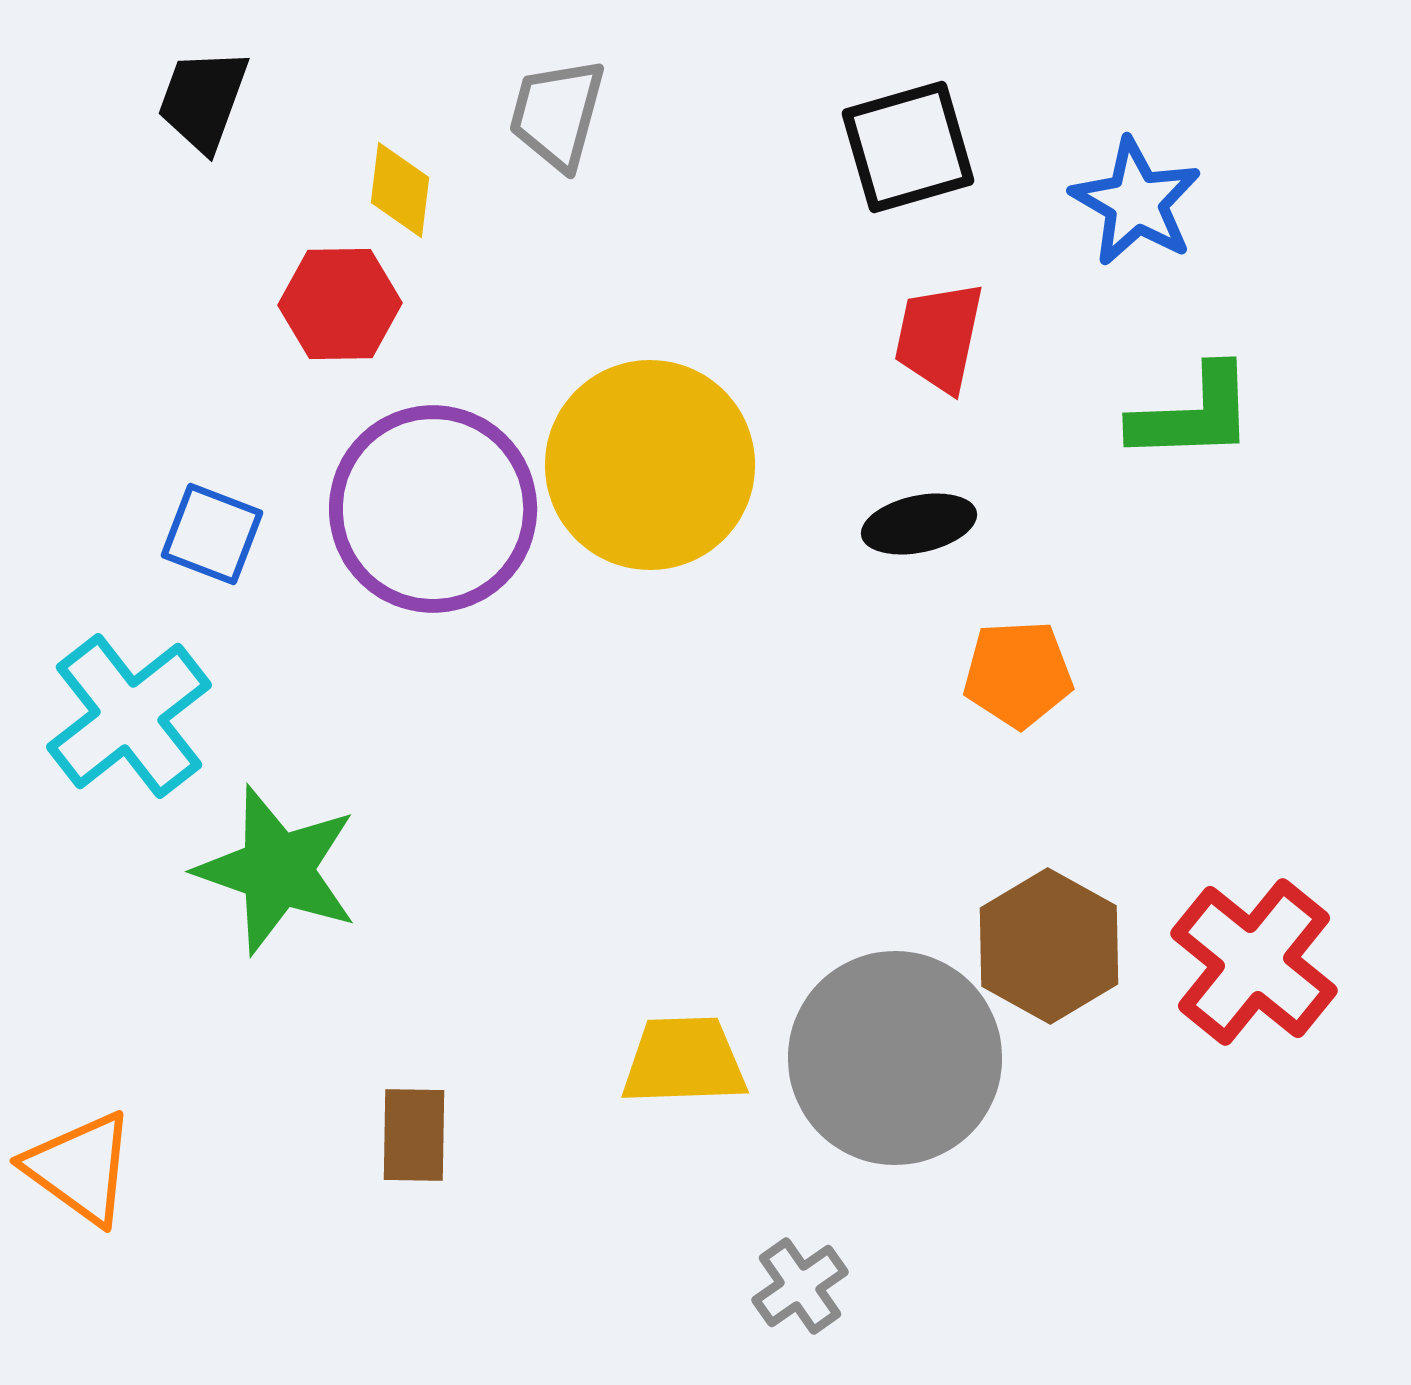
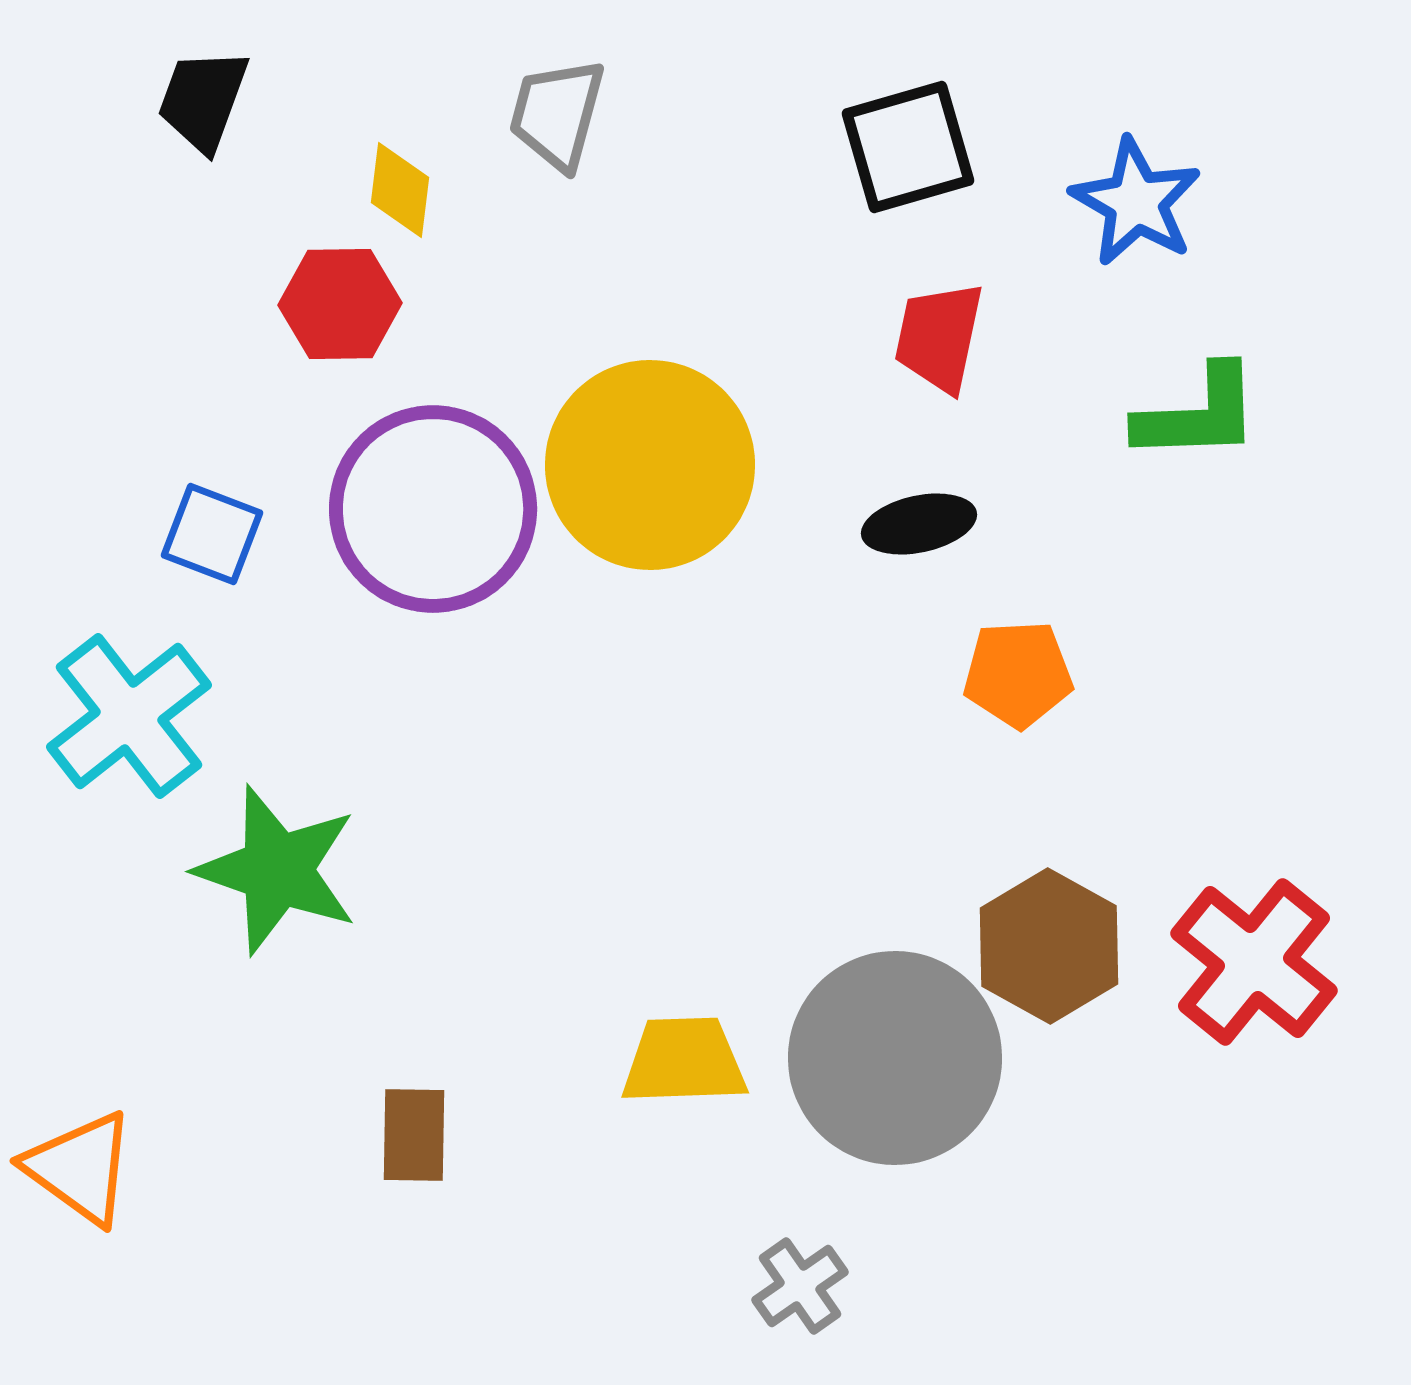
green L-shape: moved 5 px right
